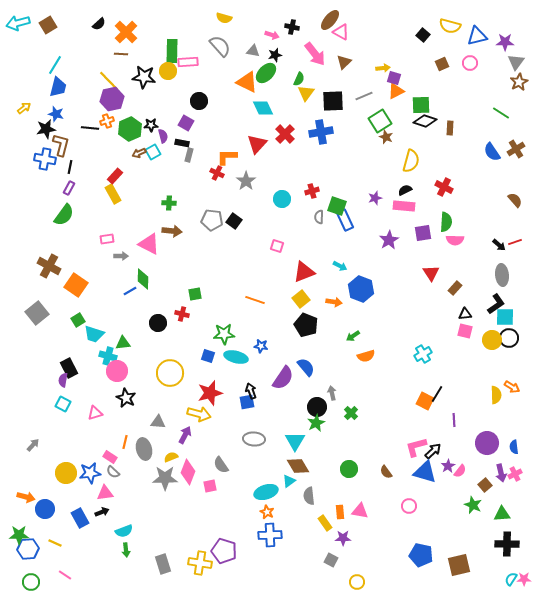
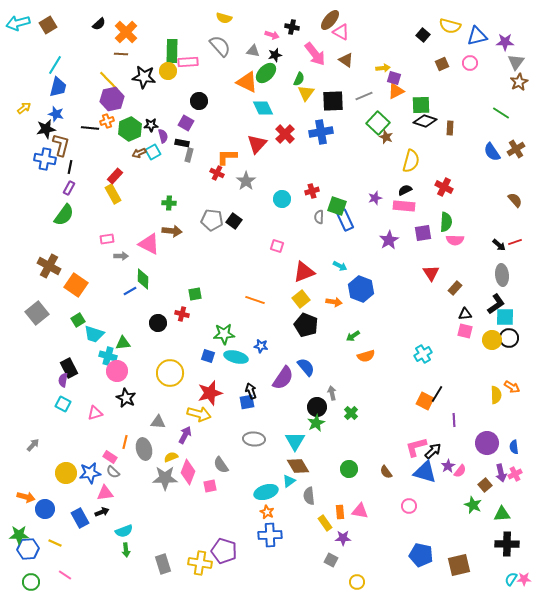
brown triangle at (344, 62): moved 2 px right, 2 px up; rotated 42 degrees counterclockwise
green square at (380, 121): moved 2 px left, 2 px down; rotated 15 degrees counterclockwise
